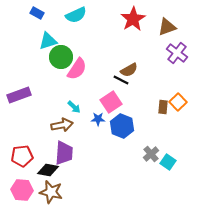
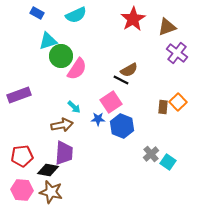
green circle: moved 1 px up
